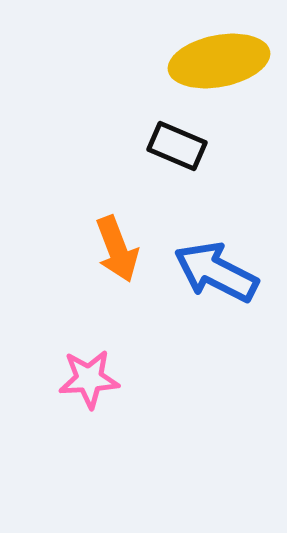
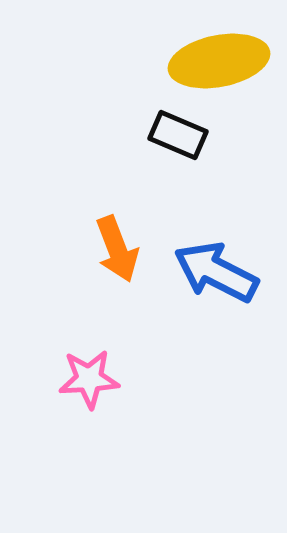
black rectangle: moved 1 px right, 11 px up
